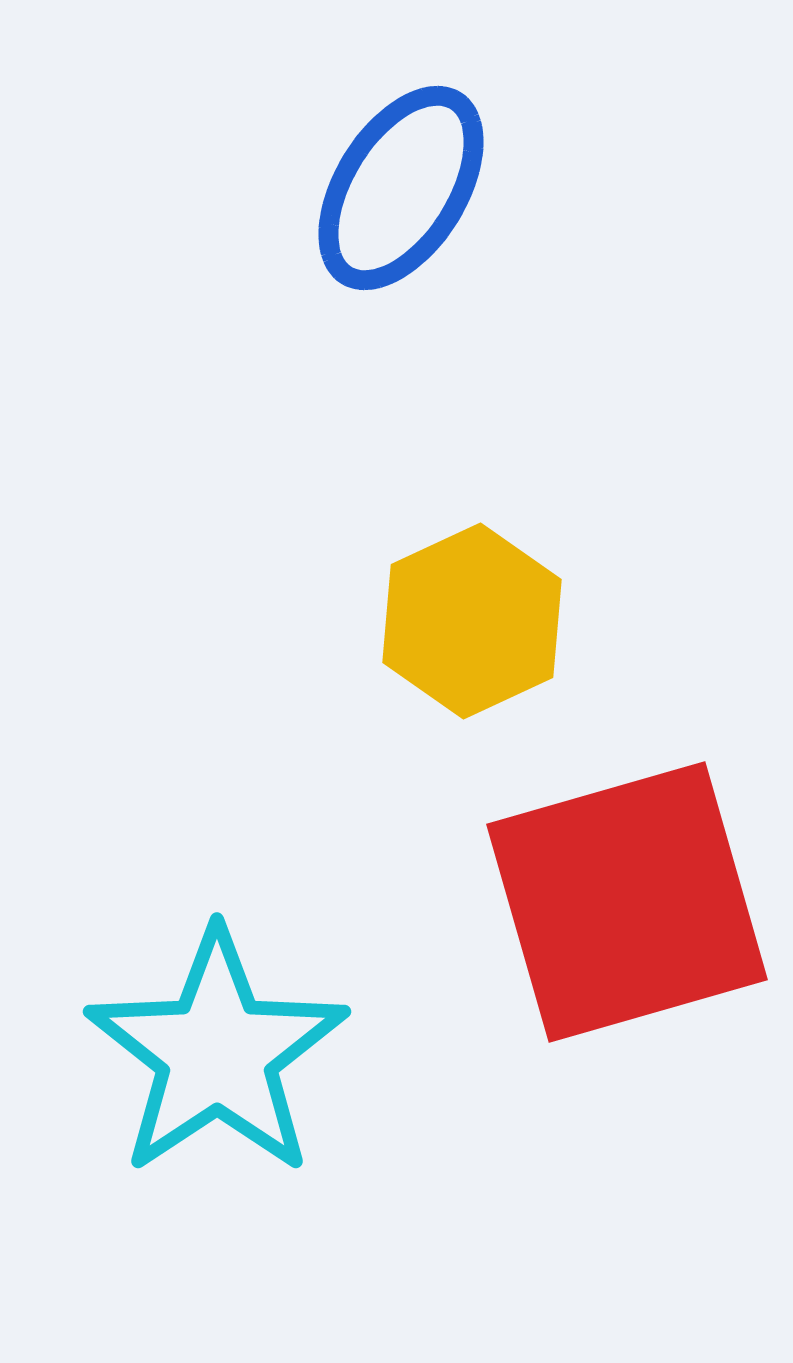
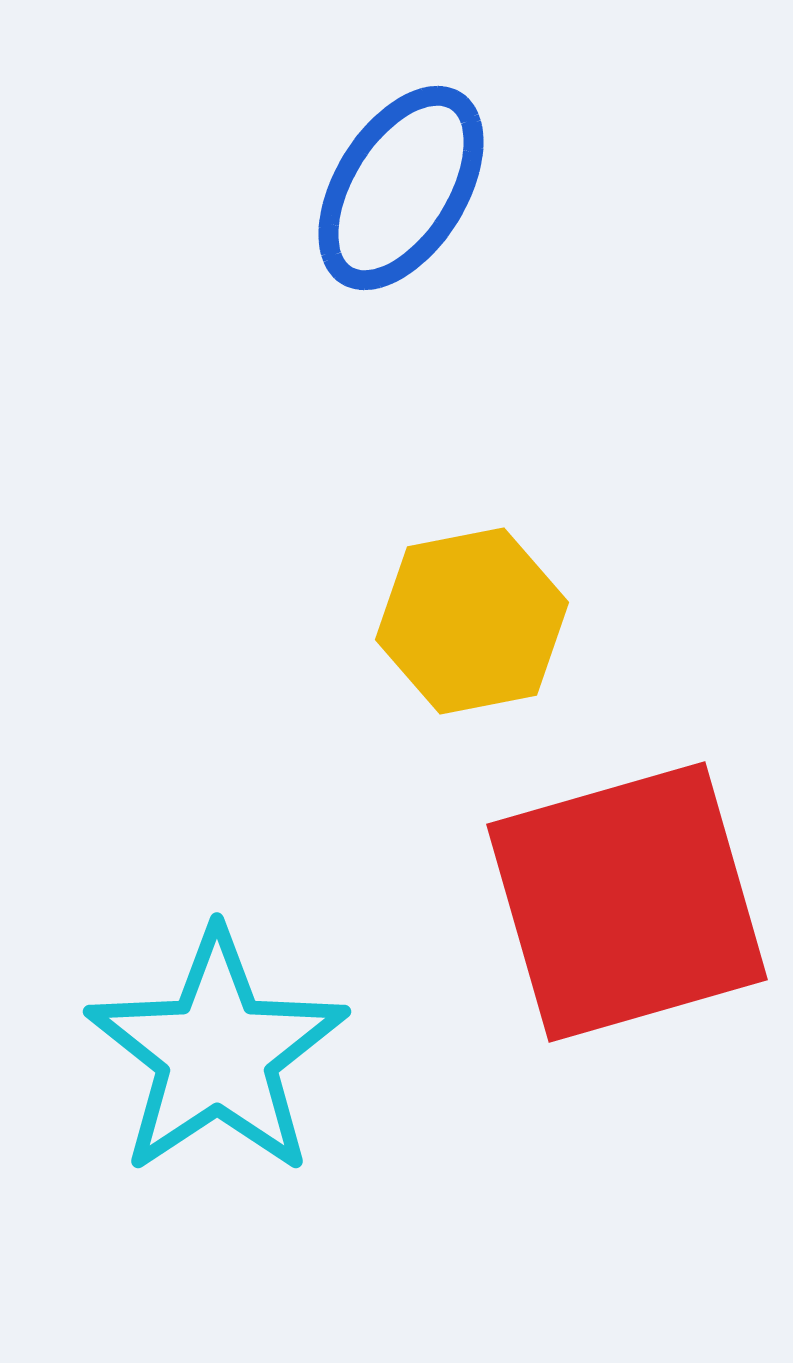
yellow hexagon: rotated 14 degrees clockwise
